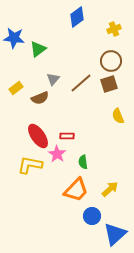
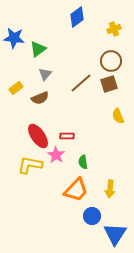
gray triangle: moved 8 px left, 5 px up
pink star: moved 1 px left, 1 px down
yellow arrow: rotated 138 degrees clockwise
blue triangle: rotated 15 degrees counterclockwise
